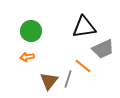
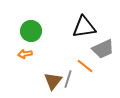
orange arrow: moved 2 px left, 3 px up
orange line: moved 2 px right
brown triangle: moved 4 px right
